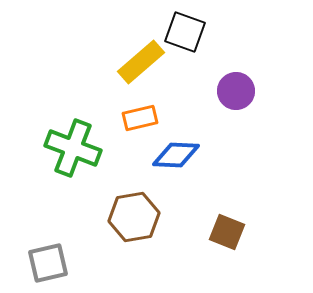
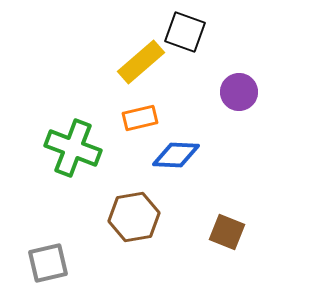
purple circle: moved 3 px right, 1 px down
